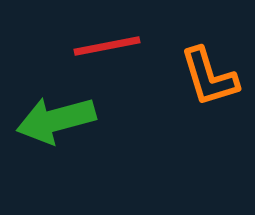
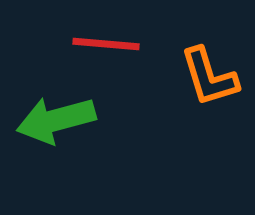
red line: moved 1 px left, 2 px up; rotated 16 degrees clockwise
